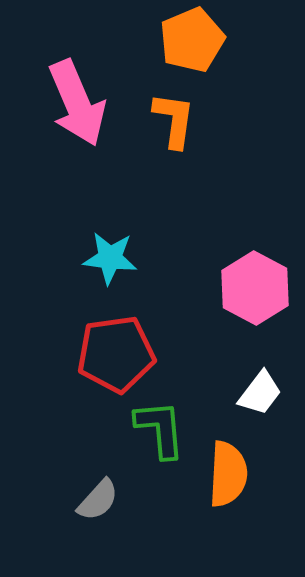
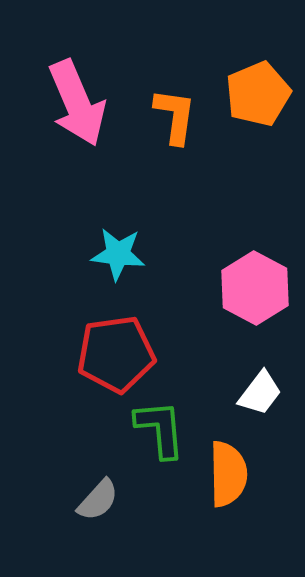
orange pentagon: moved 66 px right, 54 px down
orange L-shape: moved 1 px right, 4 px up
cyan star: moved 8 px right, 4 px up
orange semicircle: rotated 4 degrees counterclockwise
